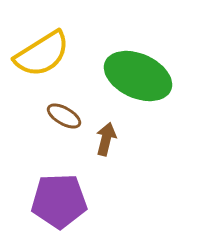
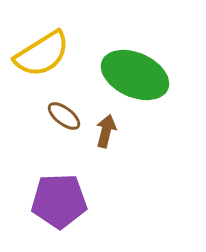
green ellipse: moved 3 px left, 1 px up
brown ellipse: rotated 8 degrees clockwise
brown arrow: moved 8 px up
